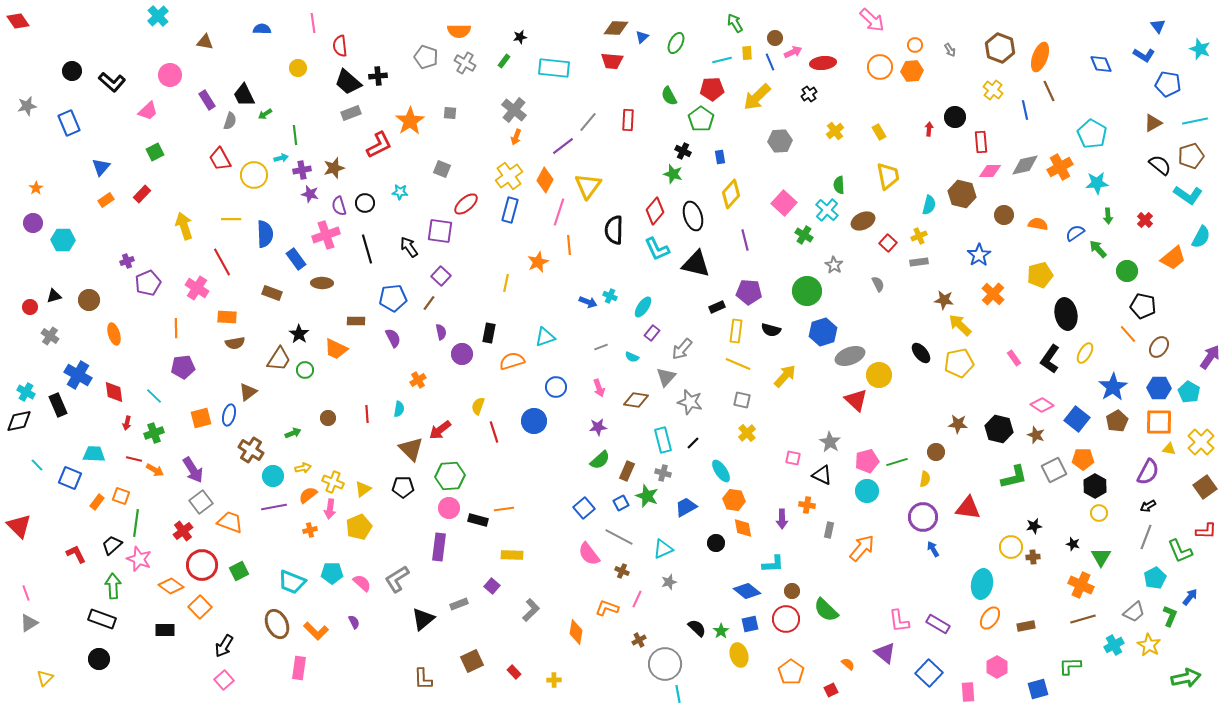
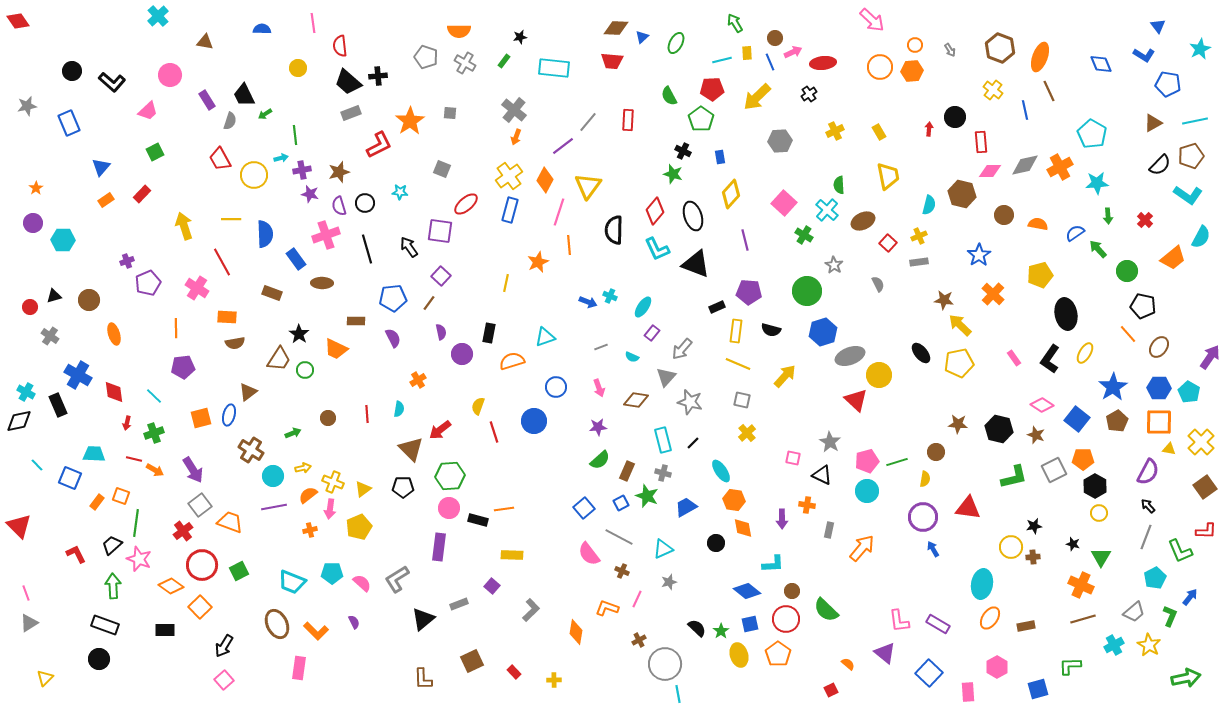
cyan star at (1200, 49): rotated 25 degrees clockwise
yellow cross at (835, 131): rotated 12 degrees clockwise
black semicircle at (1160, 165): rotated 95 degrees clockwise
brown star at (334, 168): moved 5 px right, 4 px down
black triangle at (696, 264): rotated 8 degrees clockwise
gray square at (201, 502): moved 1 px left, 3 px down
black arrow at (1148, 506): rotated 77 degrees clockwise
black rectangle at (102, 619): moved 3 px right, 6 px down
orange pentagon at (791, 672): moved 13 px left, 18 px up
